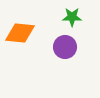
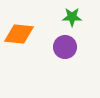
orange diamond: moved 1 px left, 1 px down
